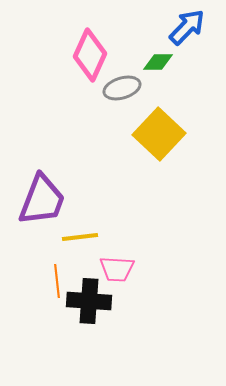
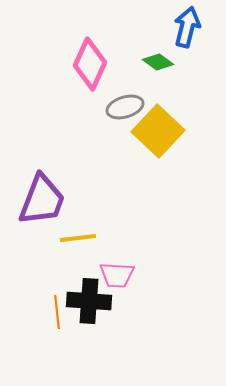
blue arrow: rotated 30 degrees counterclockwise
pink diamond: moved 9 px down
green diamond: rotated 36 degrees clockwise
gray ellipse: moved 3 px right, 19 px down
yellow square: moved 1 px left, 3 px up
yellow line: moved 2 px left, 1 px down
pink trapezoid: moved 6 px down
orange line: moved 31 px down
